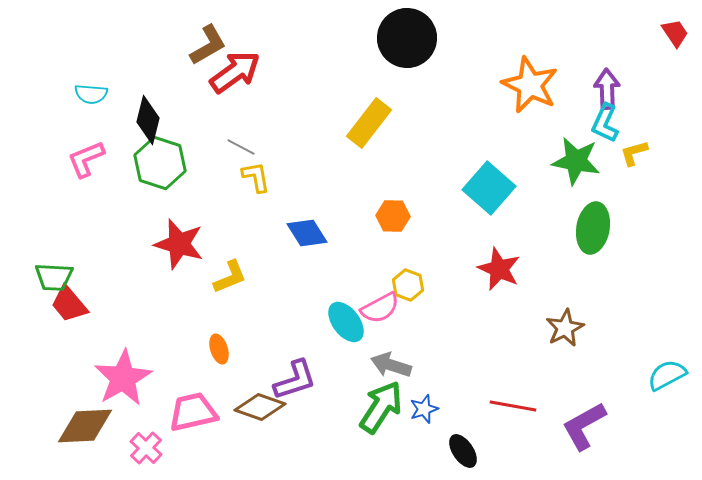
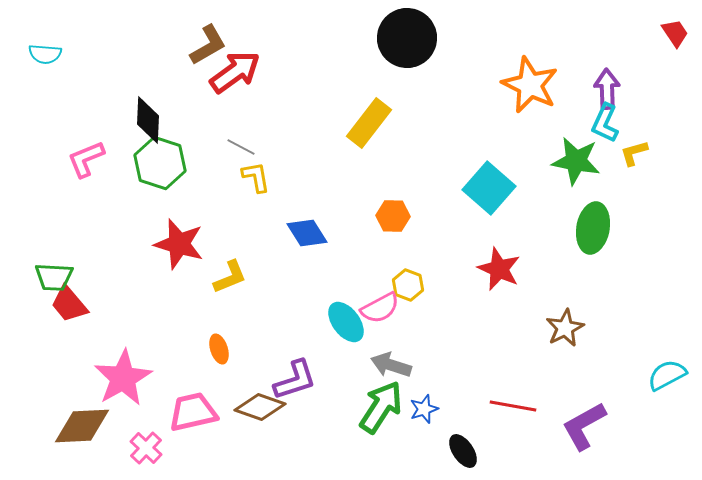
cyan semicircle at (91, 94): moved 46 px left, 40 px up
black diamond at (148, 120): rotated 12 degrees counterclockwise
brown diamond at (85, 426): moved 3 px left
